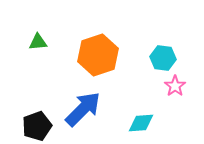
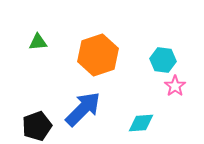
cyan hexagon: moved 2 px down
